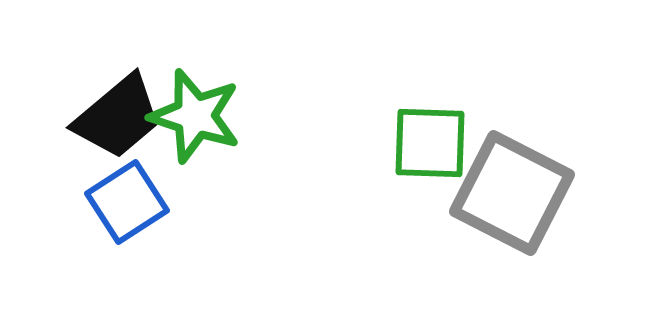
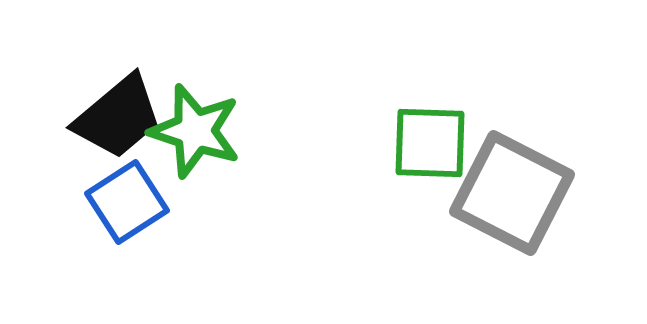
green star: moved 15 px down
